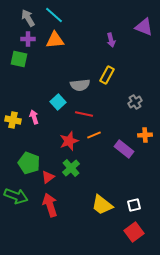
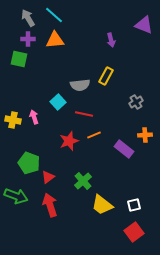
purple triangle: moved 2 px up
yellow rectangle: moved 1 px left, 1 px down
gray cross: moved 1 px right
green cross: moved 12 px right, 13 px down
